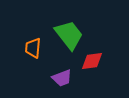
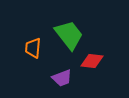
red diamond: rotated 15 degrees clockwise
